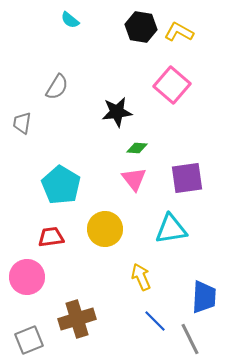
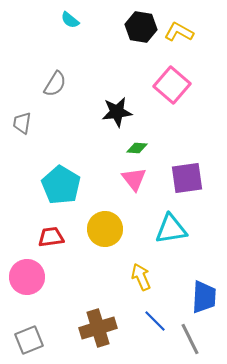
gray semicircle: moved 2 px left, 3 px up
brown cross: moved 21 px right, 9 px down
